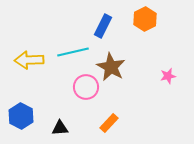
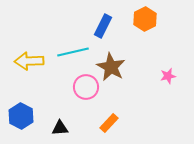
yellow arrow: moved 1 px down
